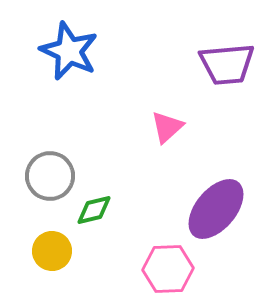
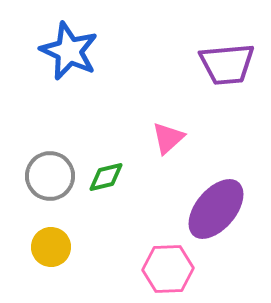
pink triangle: moved 1 px right, 11 px down
green diamond: moved 12 px right, 33 px up
yellow circle: moved 1 px left, 4 px up
